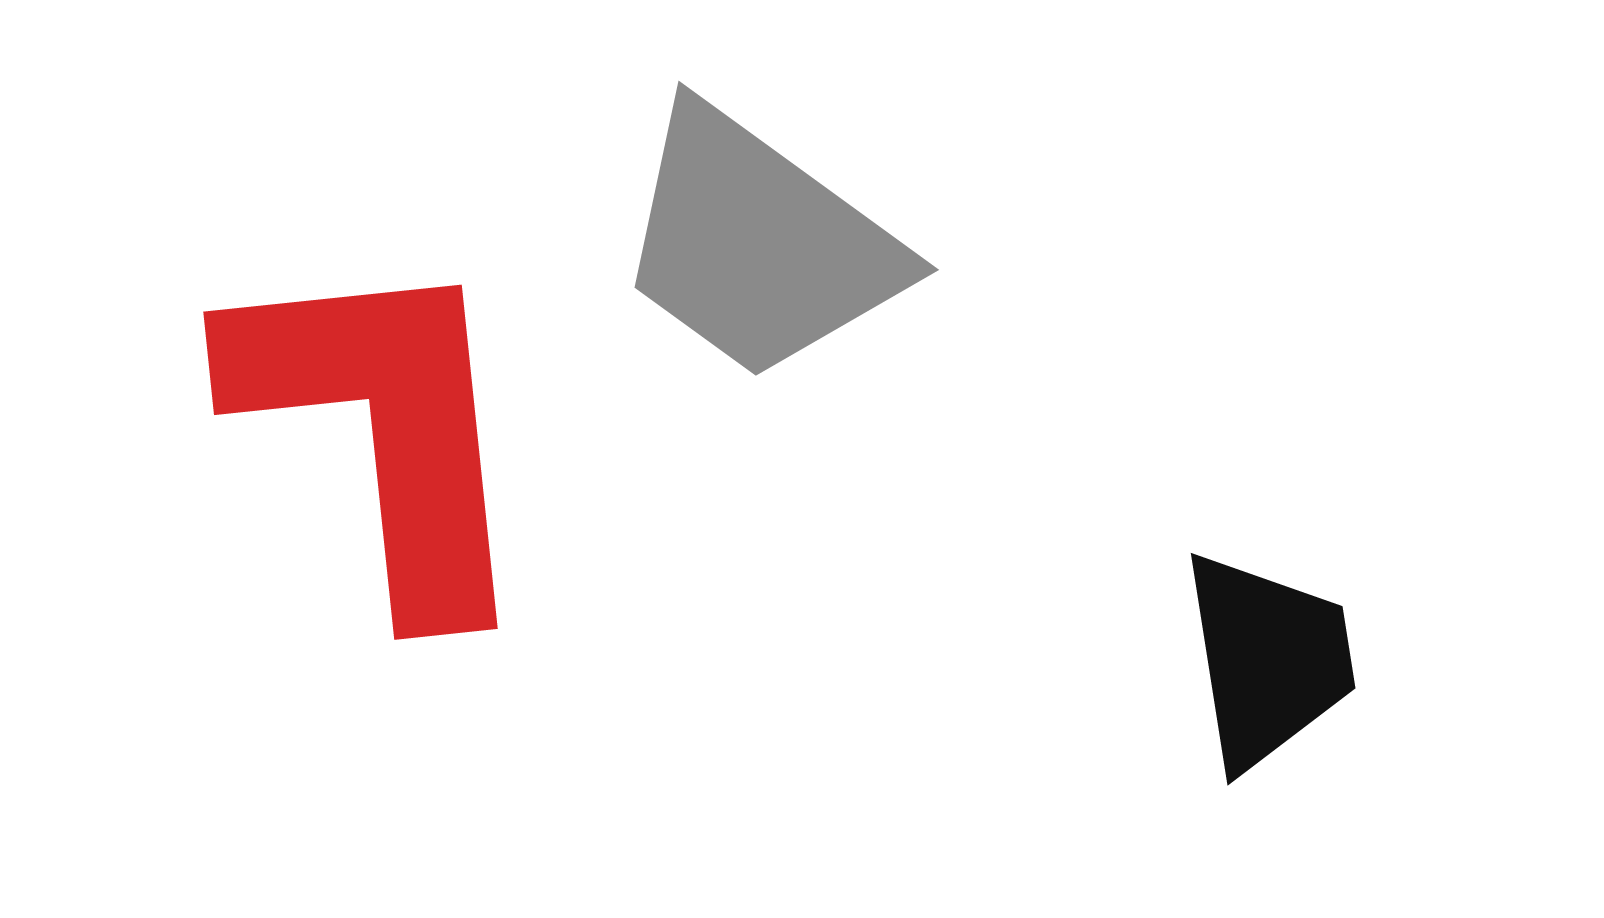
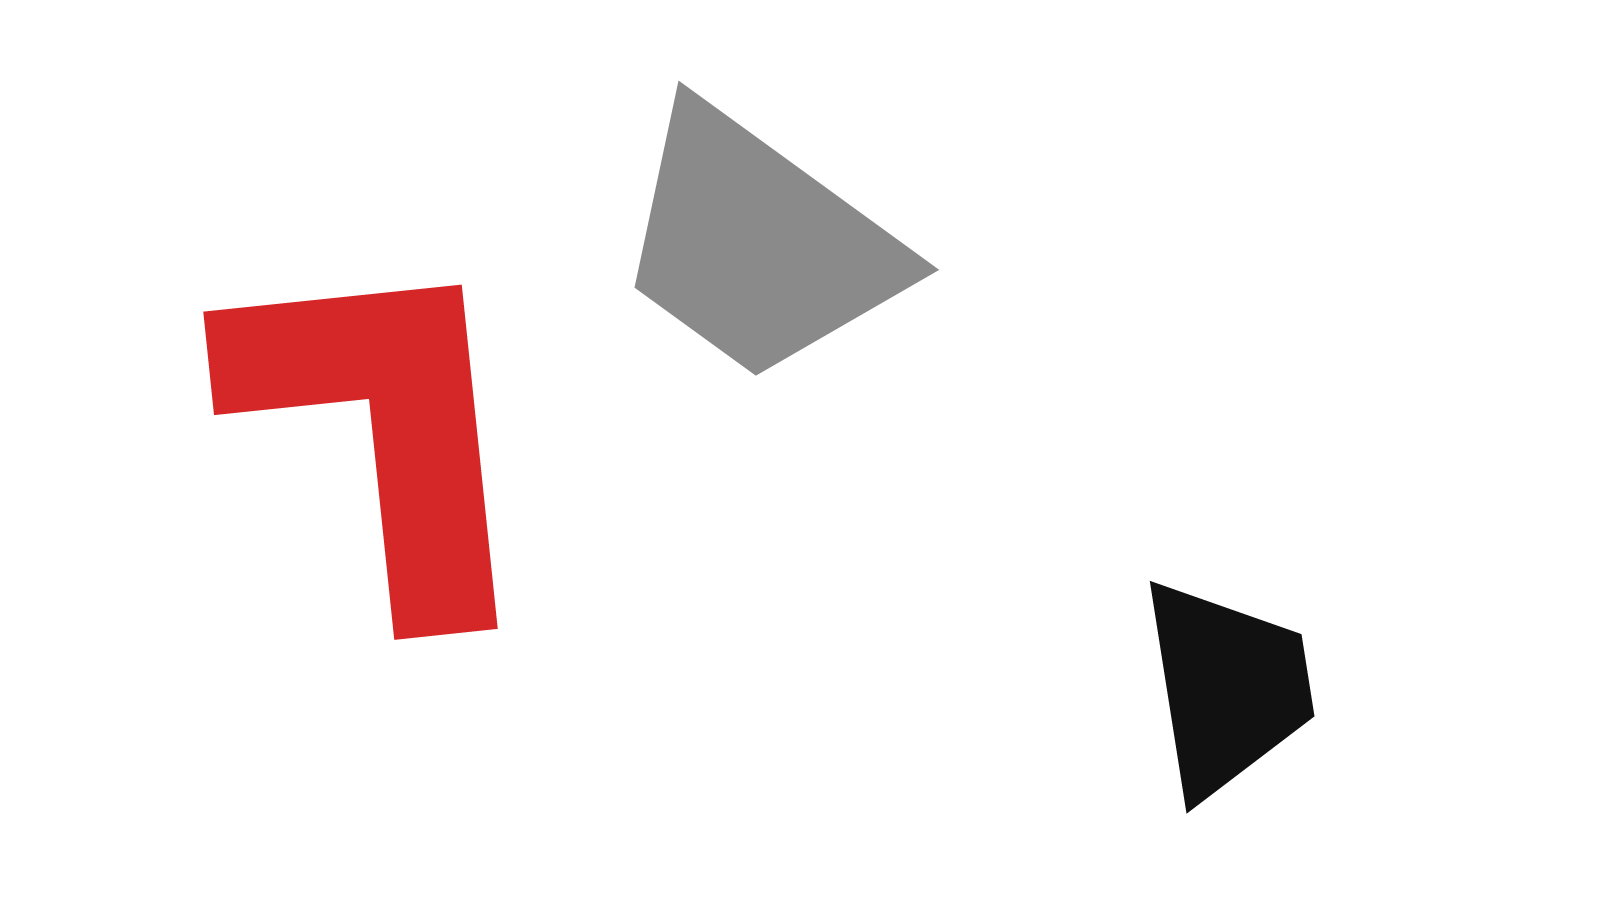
black trapezoid: moved 41 px left, 28 px down
